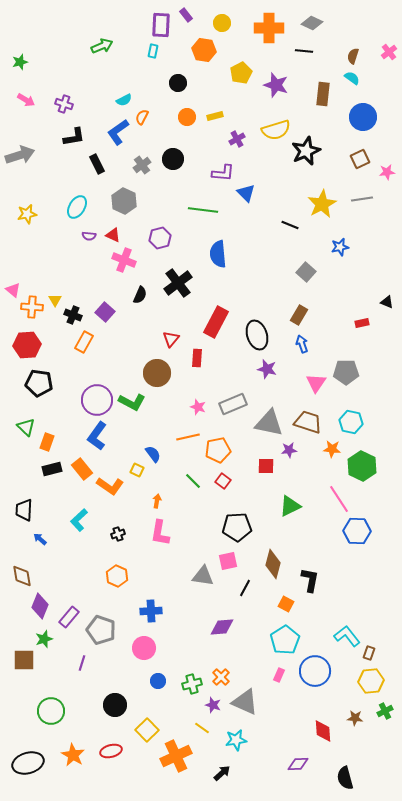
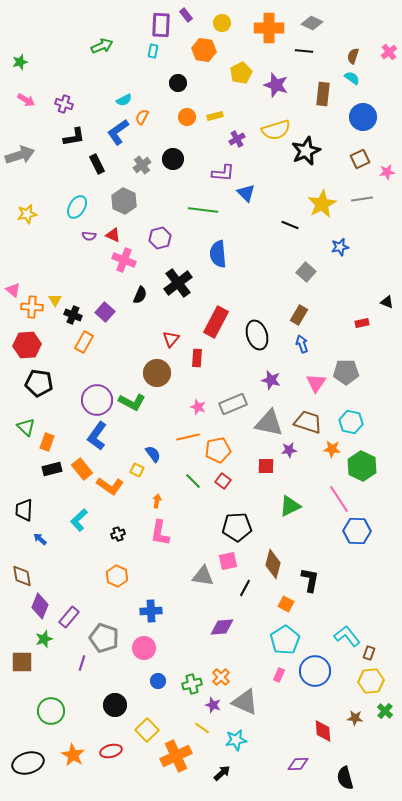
purple star at (267, 369): moved 4 px right, 11 px down
gray pentagon at (101, 630): moved 3 px right, 8 px down
brown square at (24, 660): moved 2 px left, 2 px down
green cross at (385, 711): rotated 21 degrees counterclockwise
